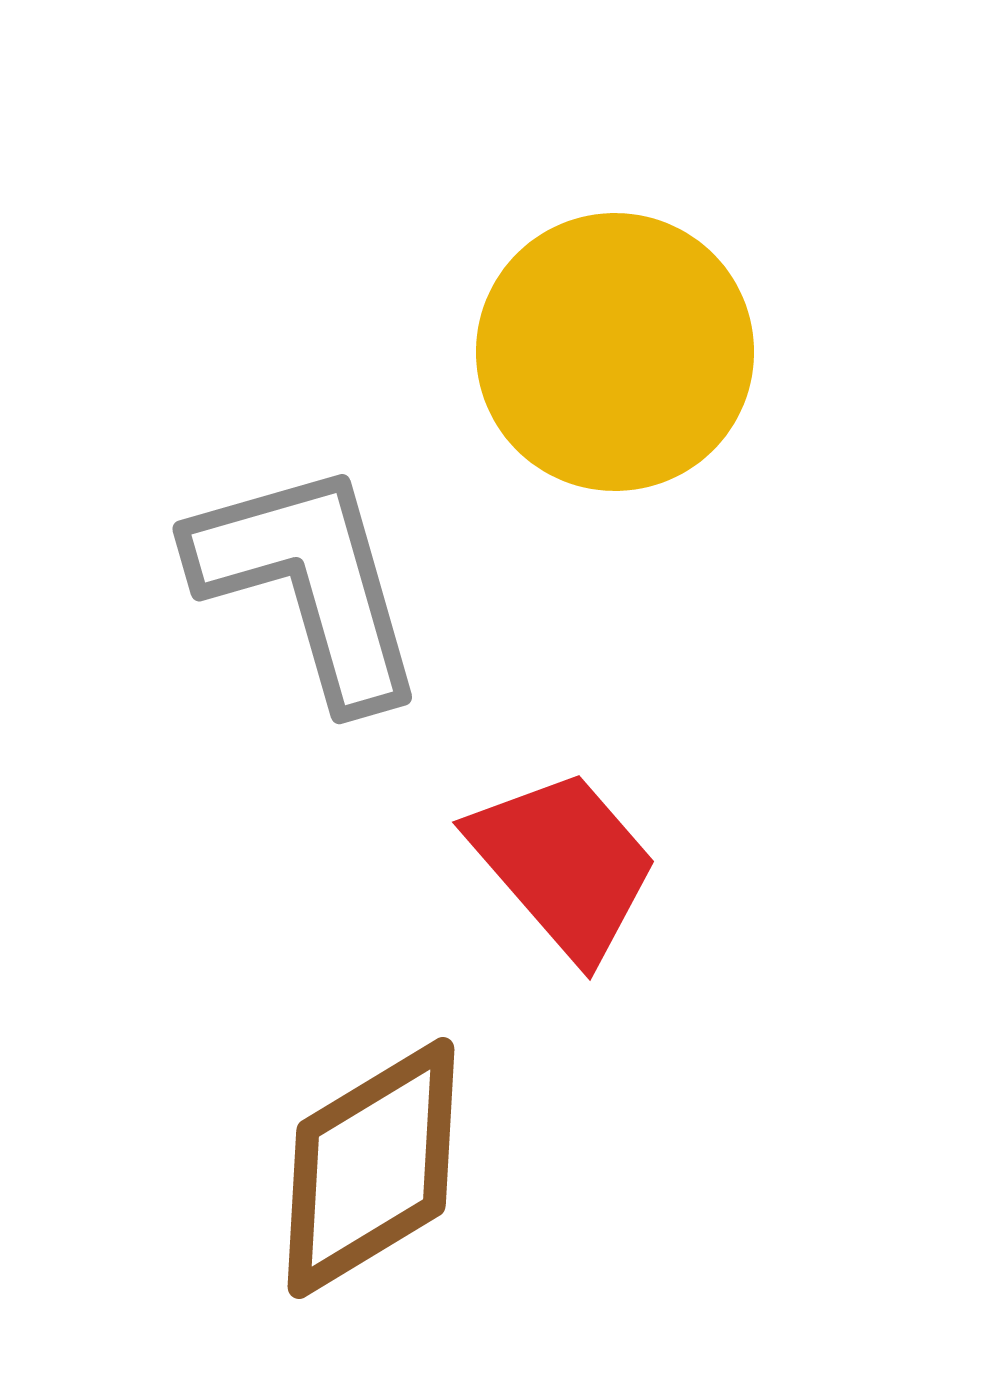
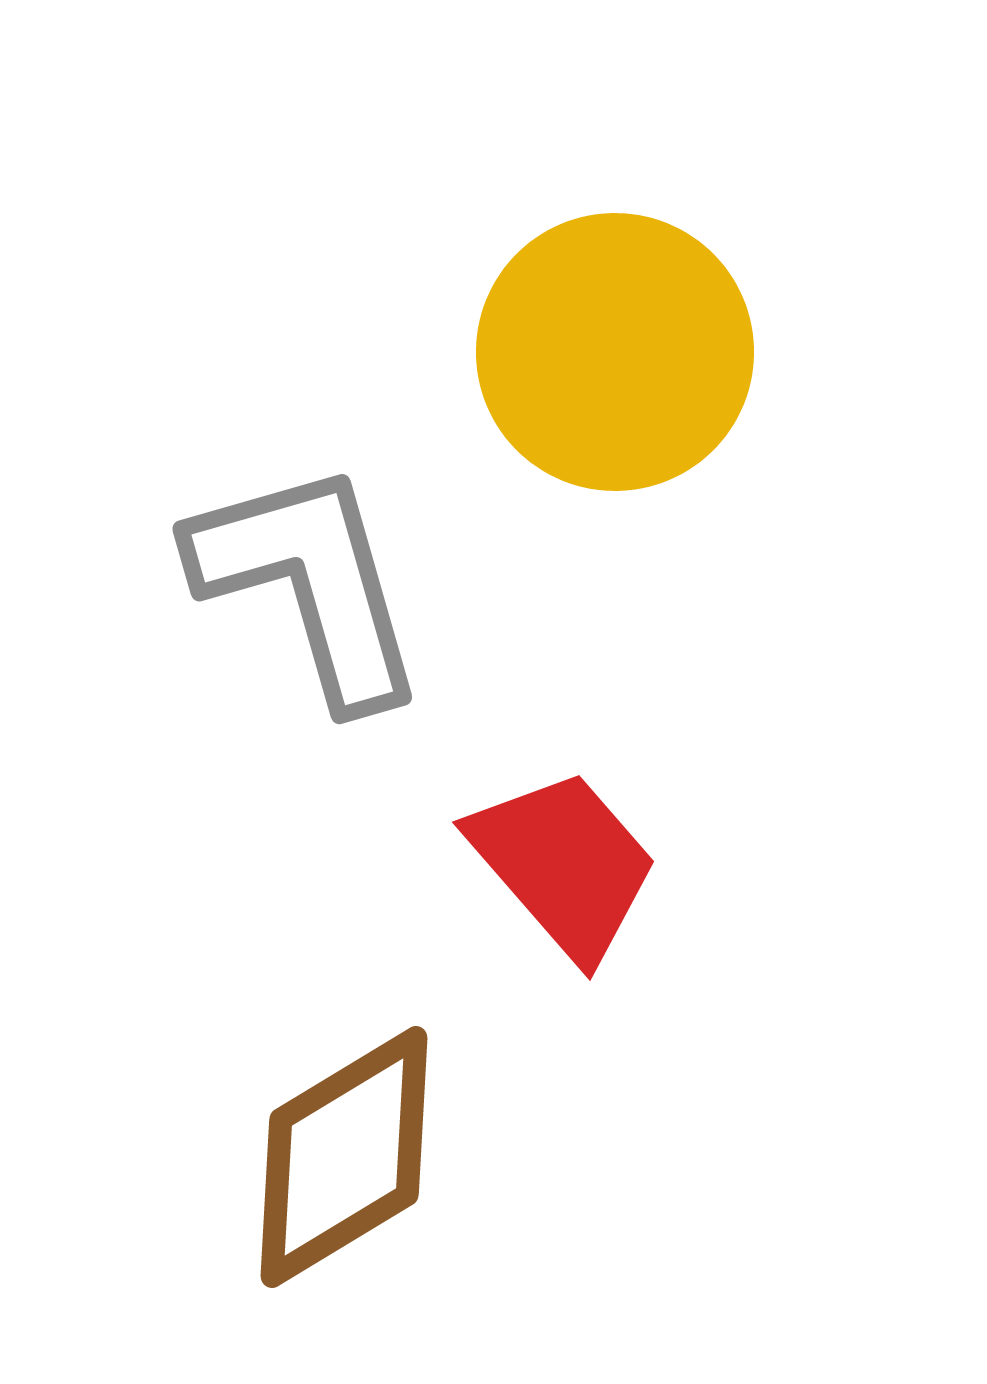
brown diamond: moved 27 px left, 11 px up
